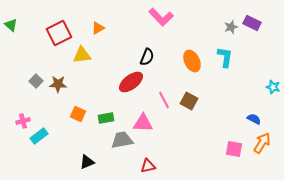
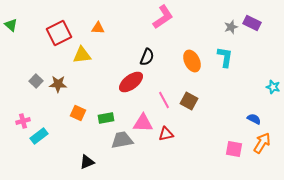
pink L-shape: moved 2 px right; rotated 80 degrees counterclockwise
orange triangle: rotated 32 degrees clockwise
orange square: moved 1 px up
red triangle: moved 18 px right, 32 px up
